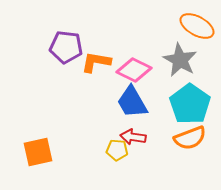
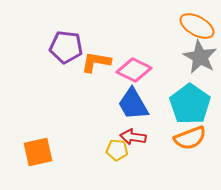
gray star: moved 20 px right, 3 px up
blue trapezoid: moved 1 px right, 2 px down
